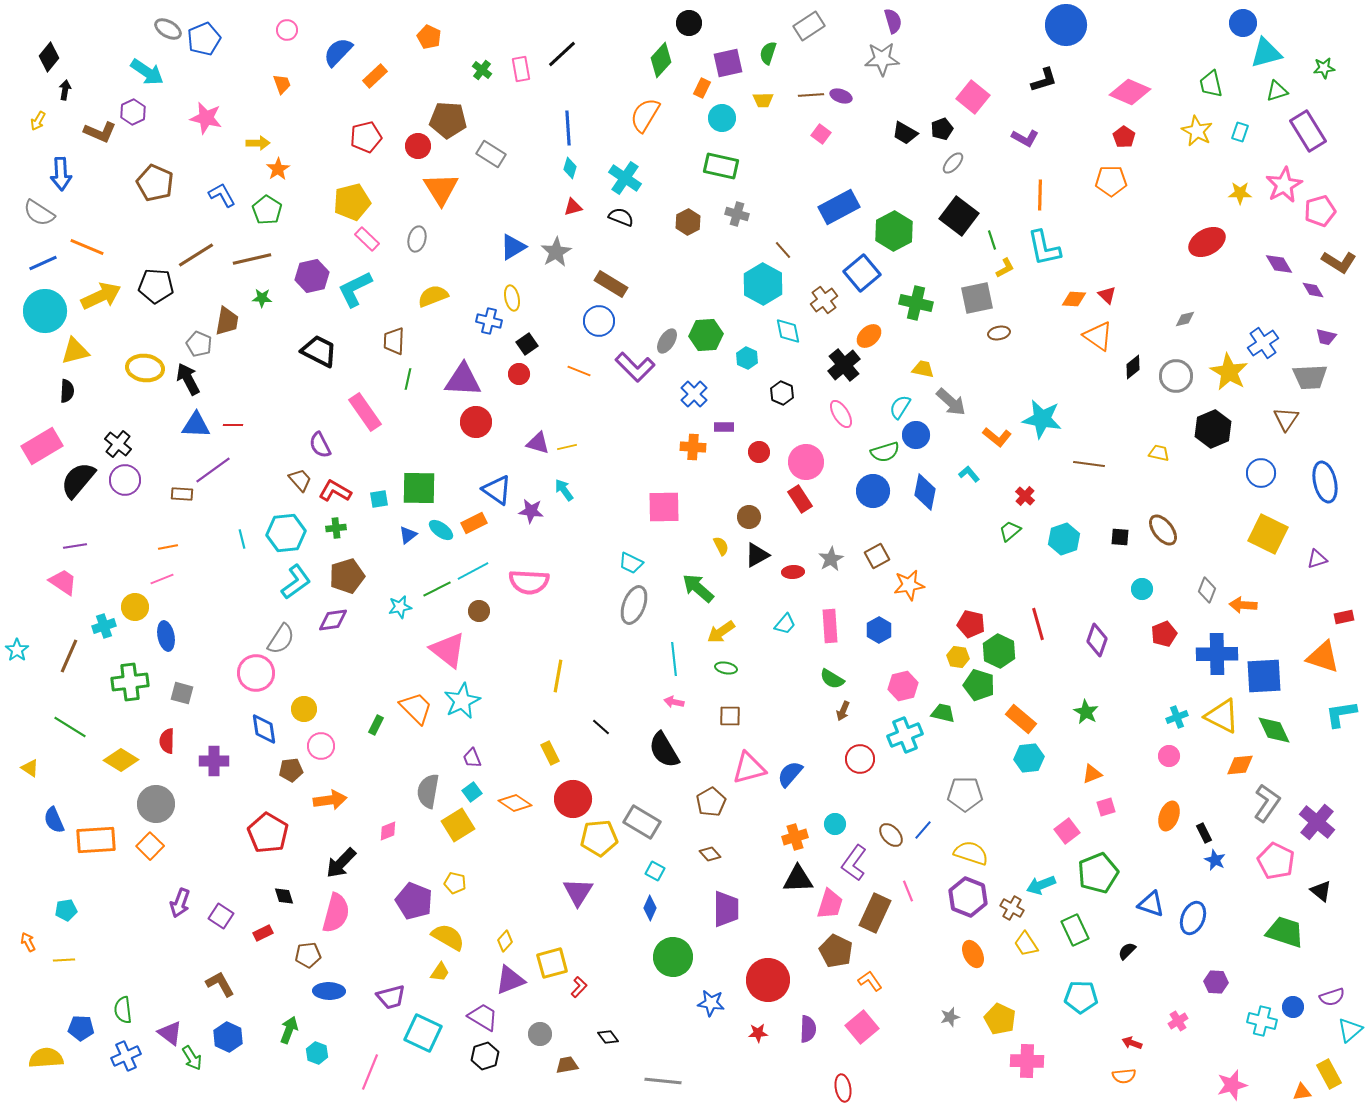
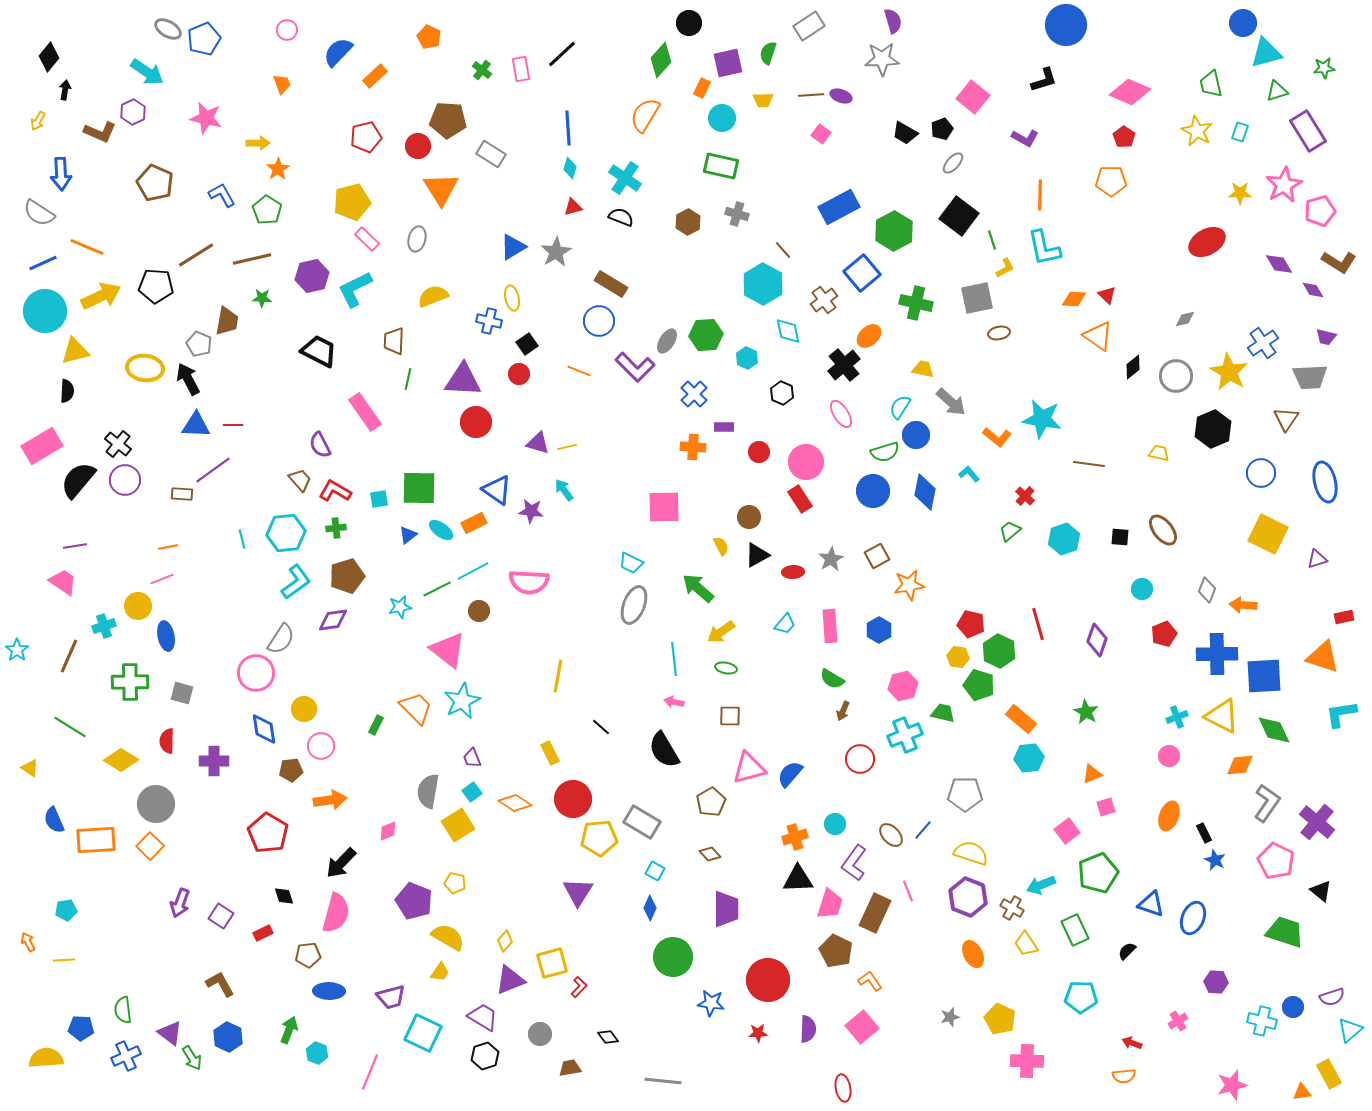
yellow circle at (135, 607): moved 3 px right, 1 px up
green cross at (130, 682): rotated 6 degrees clockwise
brown trapezoid at (567, 1065): moved 3 px right, 3 px down
